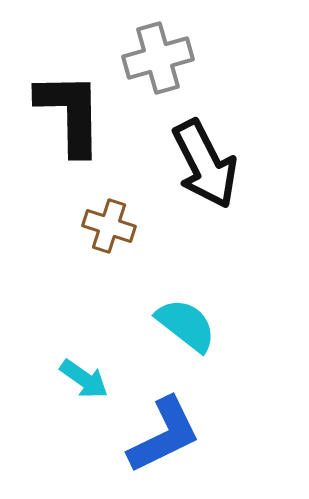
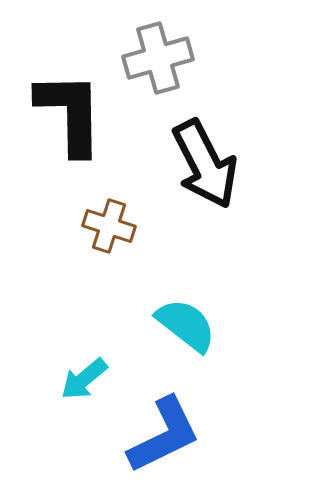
cyan arrow: rotated 105 degrees clockwise
